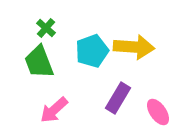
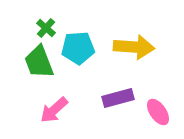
cyan pentagon: moved 14 px left, 3 px up; rotated 16 degrees clockwise
purple rectangle: rotated 44 degrees clockwise
